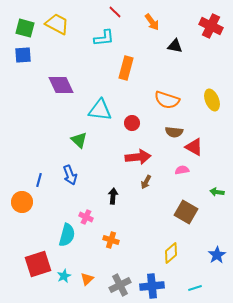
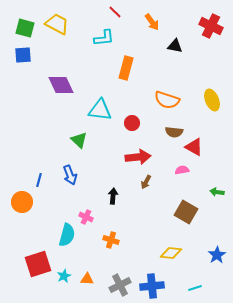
yellow diamond: rotated 45 degrees clockwise
orange triangle: rotated 48 degrees clockwise
